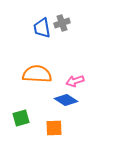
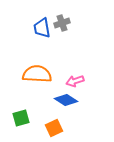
orange square: rotated 24 degrees counterclockwise
